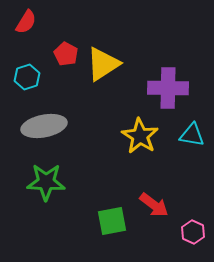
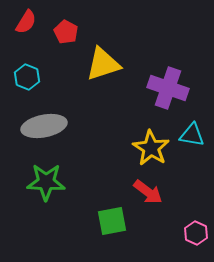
red pentagon: moved 22 px up
yellow triangle: rotated 15 degrees clockwise
cyan hexagon: rotated 20 degrees counterclockwise
purple cross: rotated 18 degrees clockwise
yellow star: moved 11 px right, 12 px down
red arrow: moved 6 px left, 13 px up
pink hexagon: moved 3 px right, 1 px down
